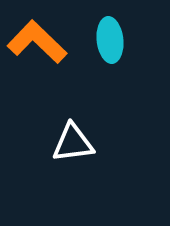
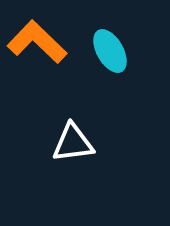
cyan ellipse: moved 11 px down; rotated 24 degrees counterclockwise
